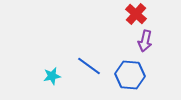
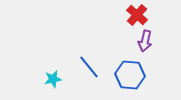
red cross: moved 1 px right, 1 px down
blue line: moved 1 px down; rotated 15 degrees clockwise
cyan star: moved 1 px right, 3 px down
